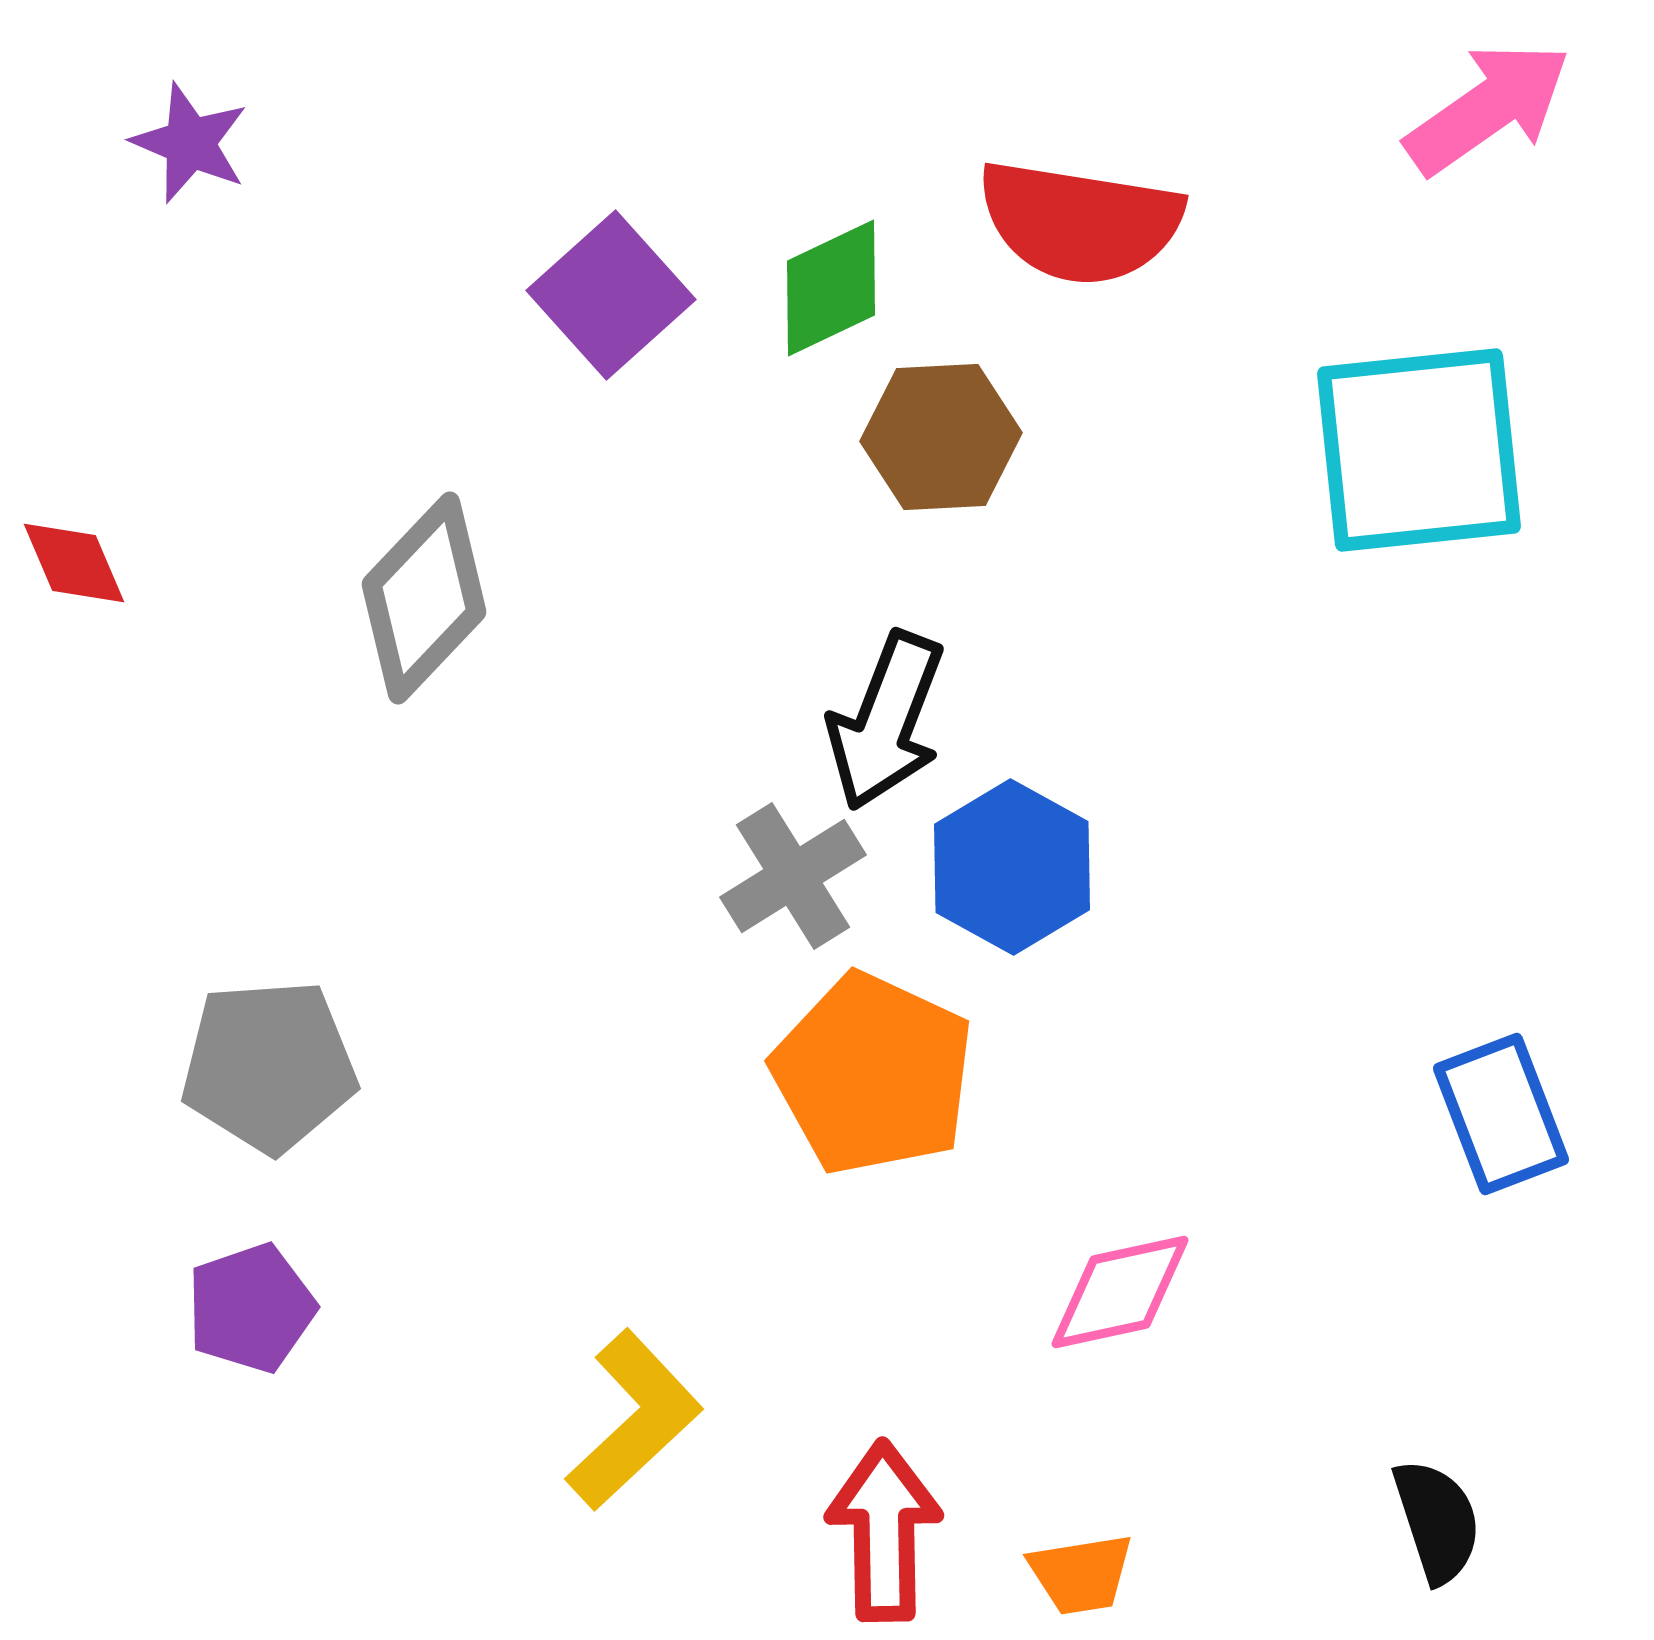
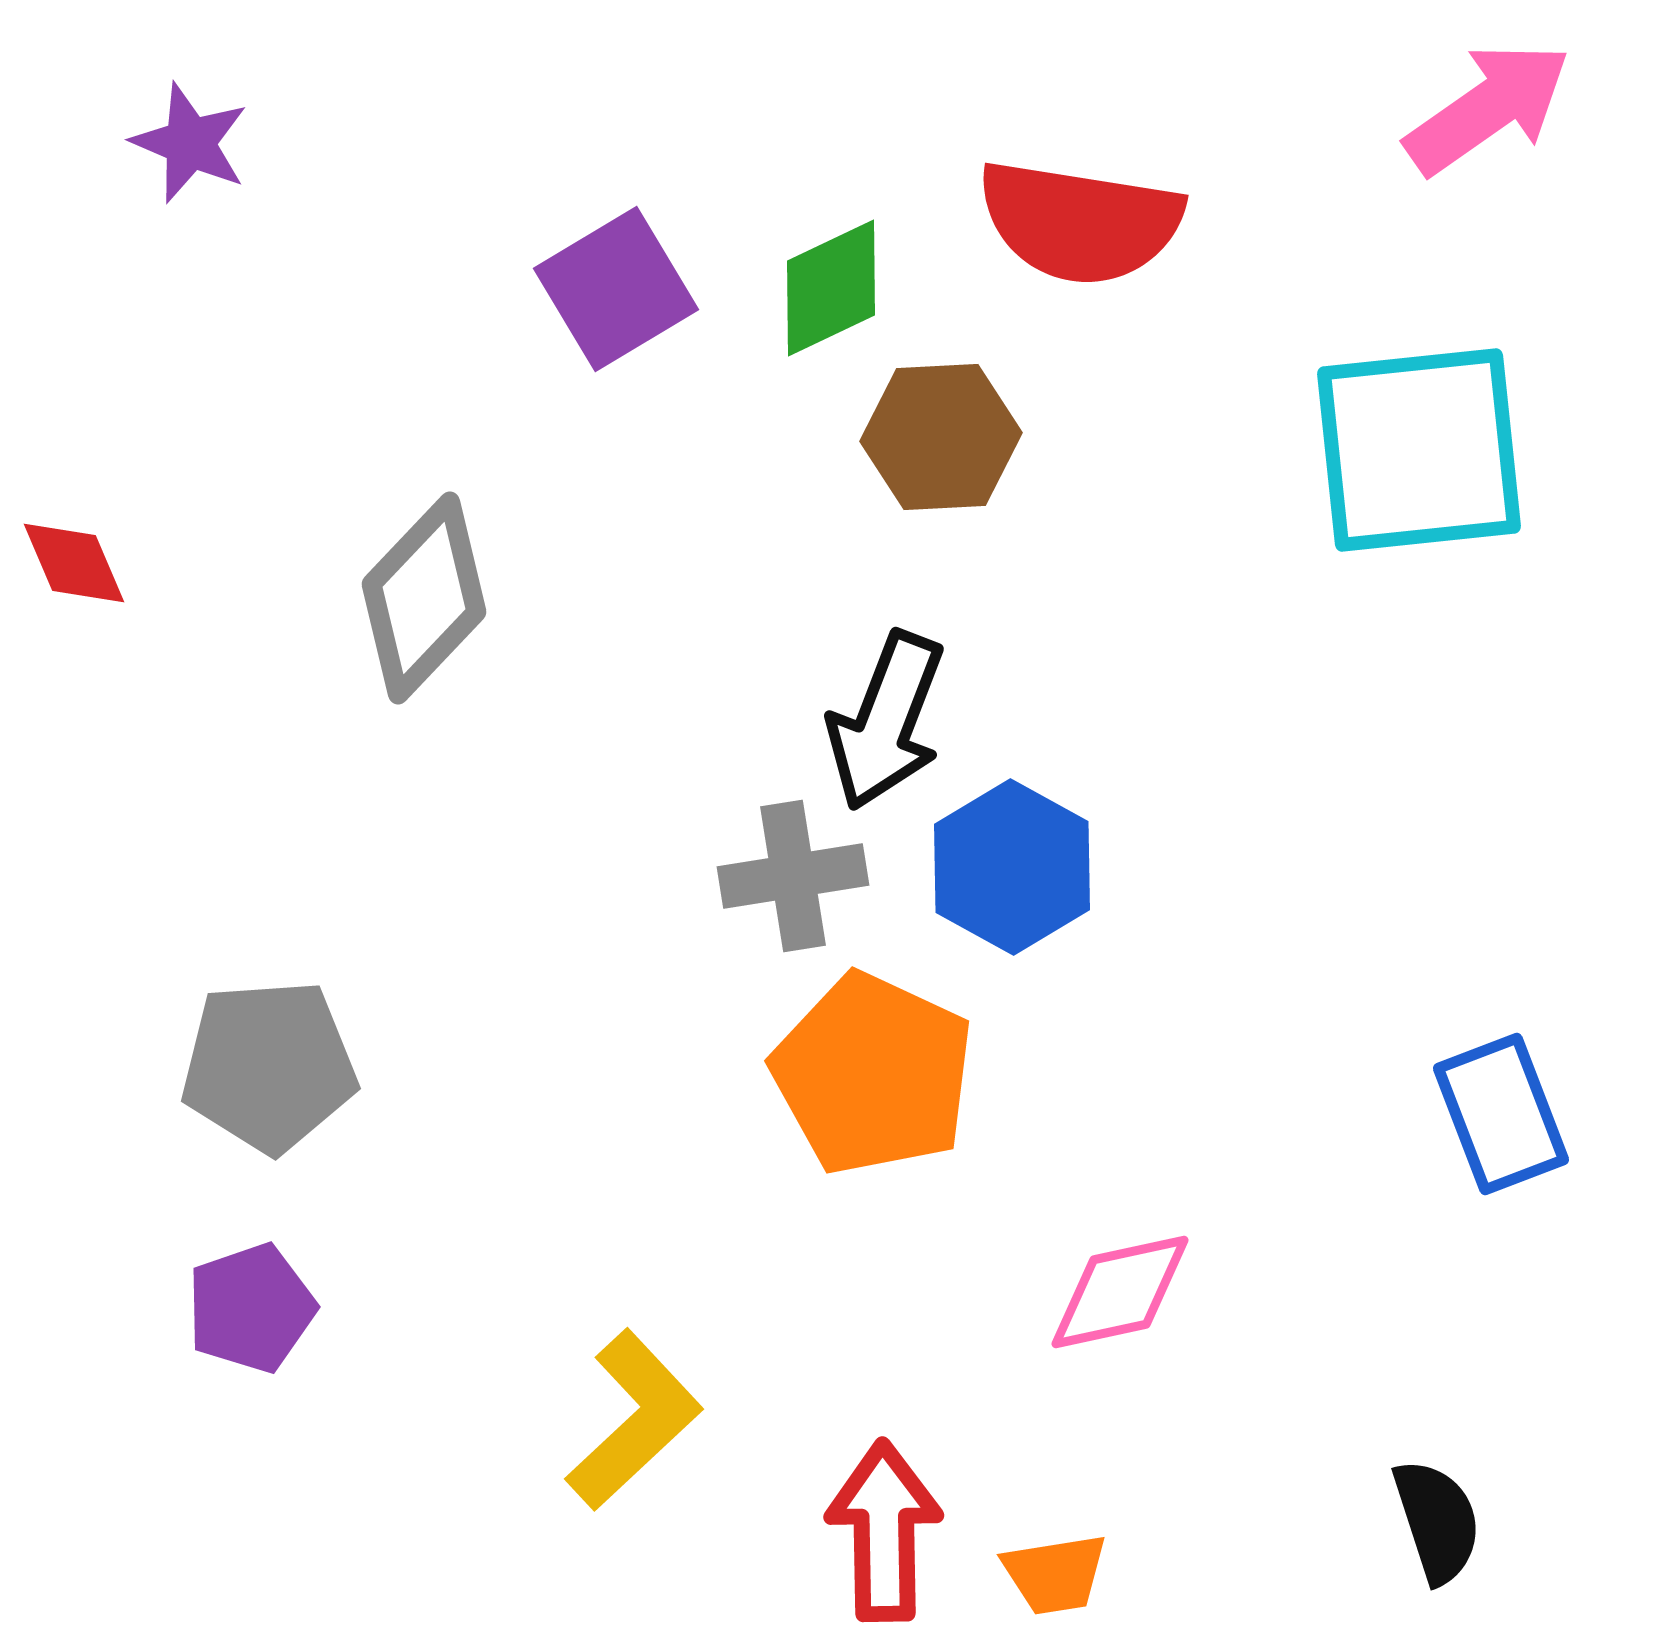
purple square: moved 5 px right, 6 px up; rotated 11 degrees clockwise
gray cross: rotated 23 degrees clockwise
orange trapezoid: moved 26 px left
